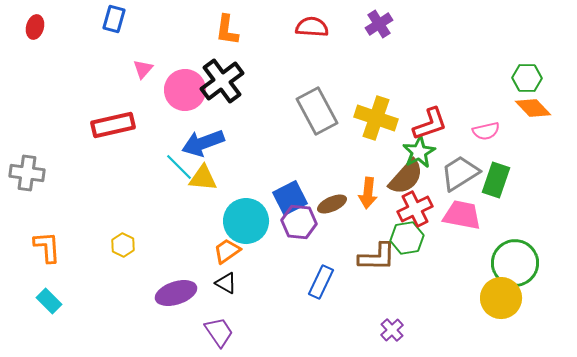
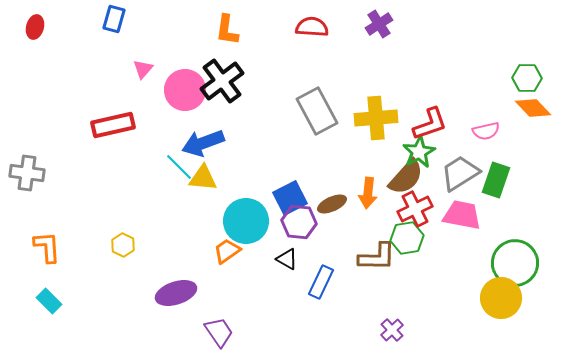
yellow cross at (376, 118): rotated 24 degrees counterclockwise
black triangle at (226, 283): moved 61 px right, 24 px up
